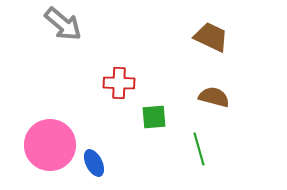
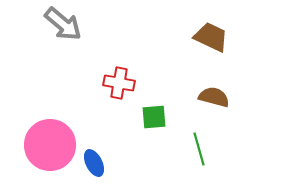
red cross: rotated 8 degrees clockwise
